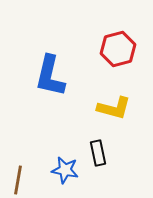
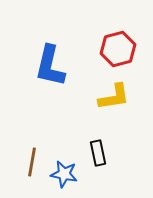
blue L-shape: moved 10 px up
yellow L-shape: moved 11 px up; rotated 24 degrees counterclockwise
blue star: moved 1 px left, 4 px down
brown line: moved 14 px right, 18 px up
